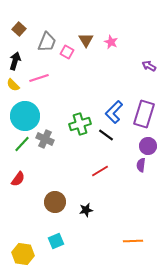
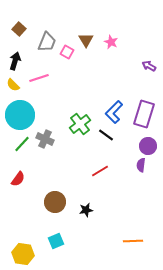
cyan circle: moved 5 px left, 1 px up
green cross: rotated 20 degrees counterclockwise
